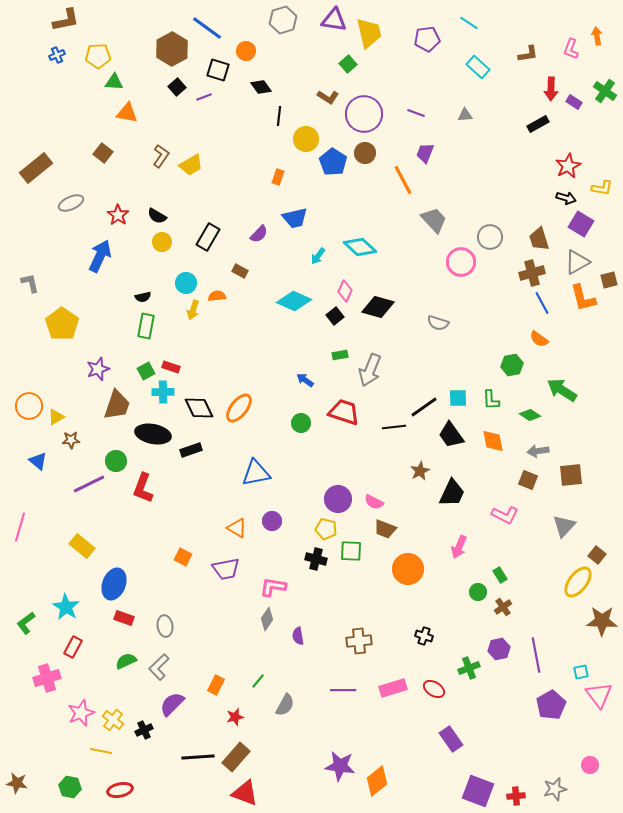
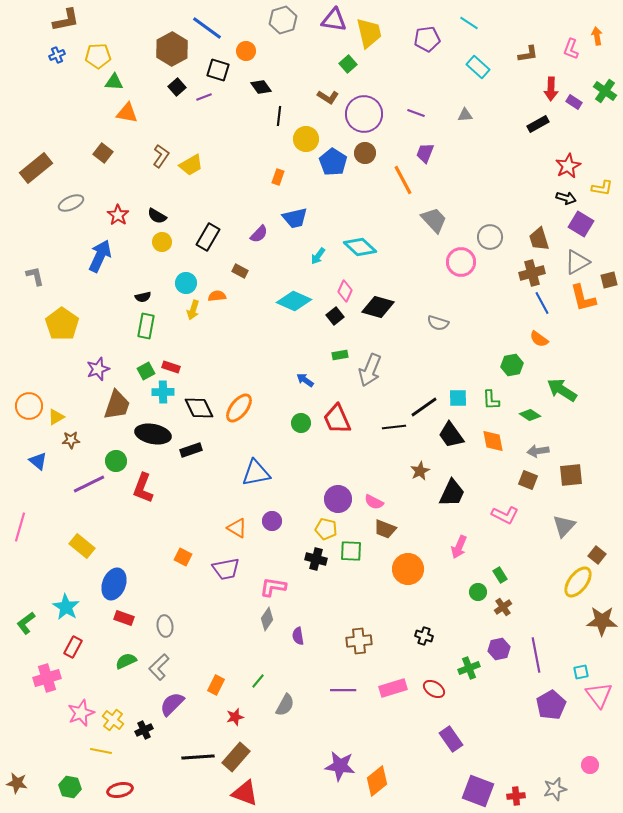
gray L-shape at (30, 283): moved 5 px right, 7 px up
red trapezoid at (344, 412): moved 7 px left, 7 px down; rotated 132 degrees counterclockwise
